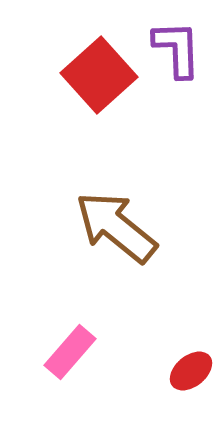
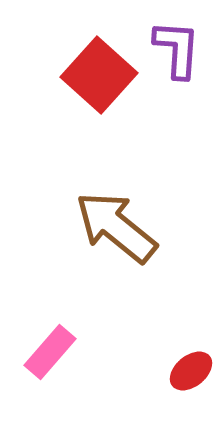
purple L-shape: rotated 6 degrees clockwise
red square: rotated 6 degrees counterclockwise
pink rectangle: moved 20 px left
